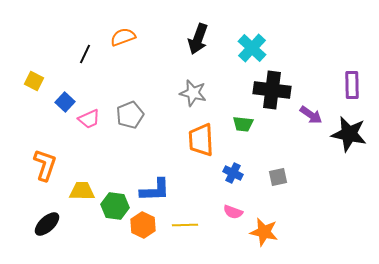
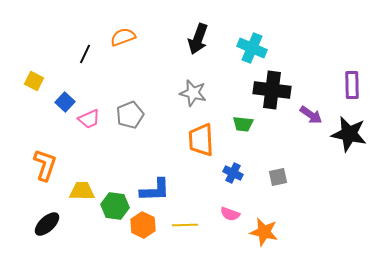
cyan cross: rotated 20 degrees counterclockwise
pink semicircle: moved 3 px left, 2 px down
